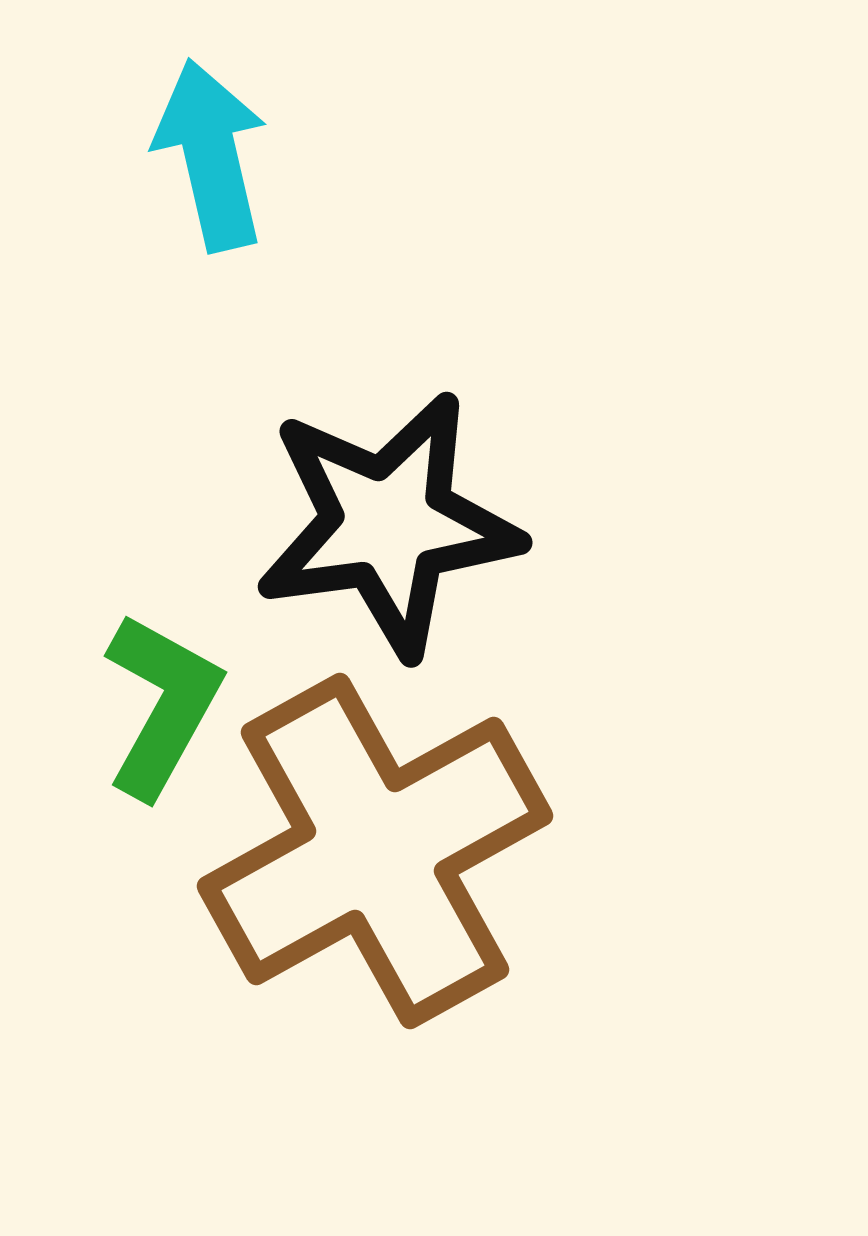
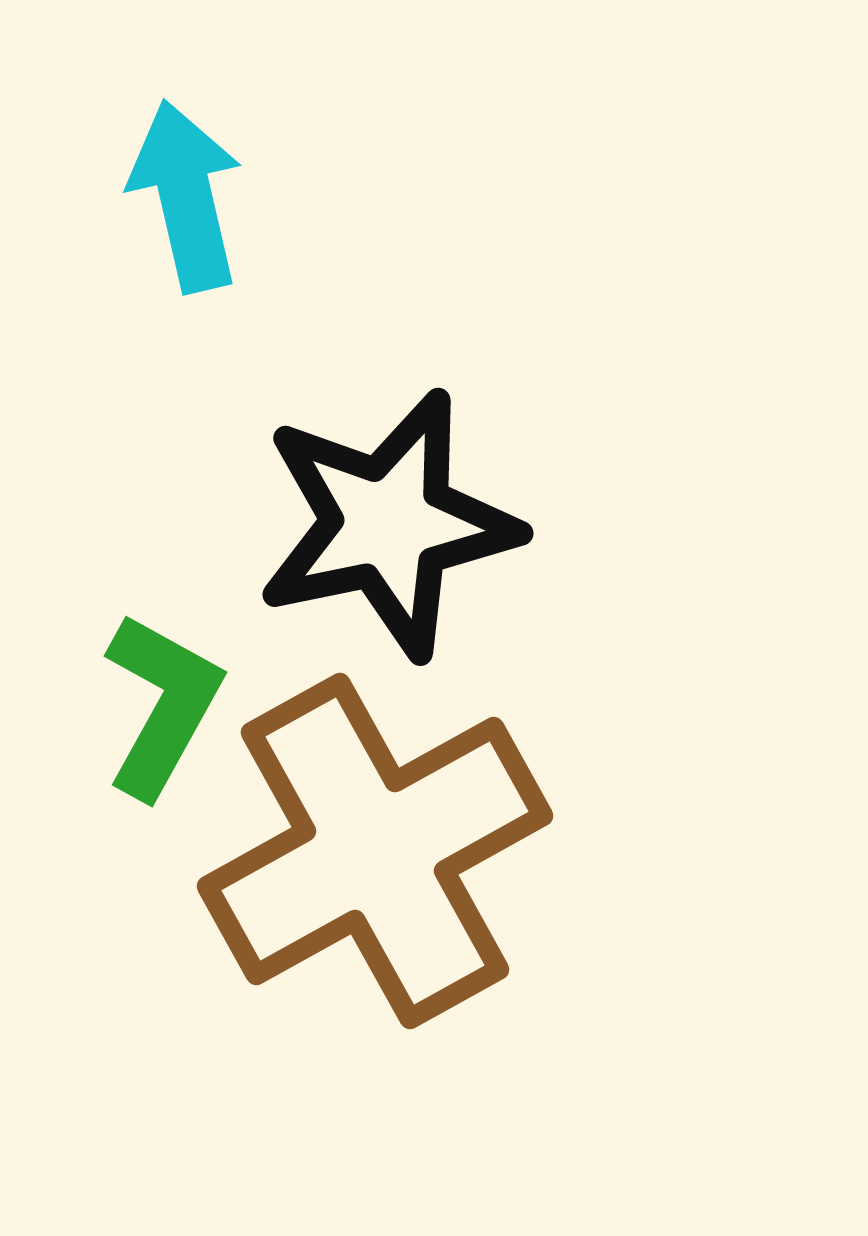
cyan arrow: moved 25 px left, 41 px down
black star: rotated 4 degrees counterclockwise
